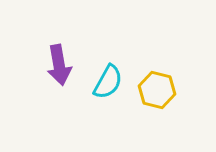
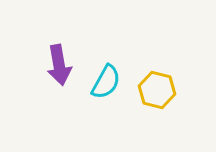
cyan semicircle: moved 2 px left
